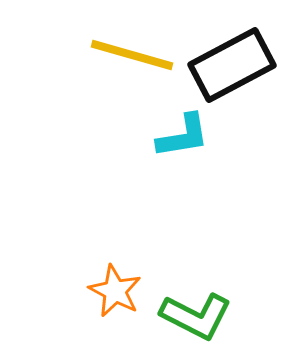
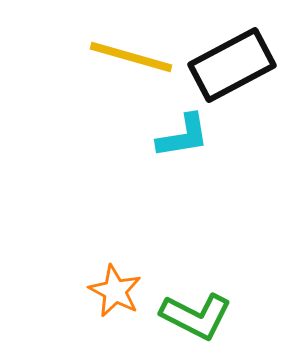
yellow line: moved 1 px left, 2 px down
